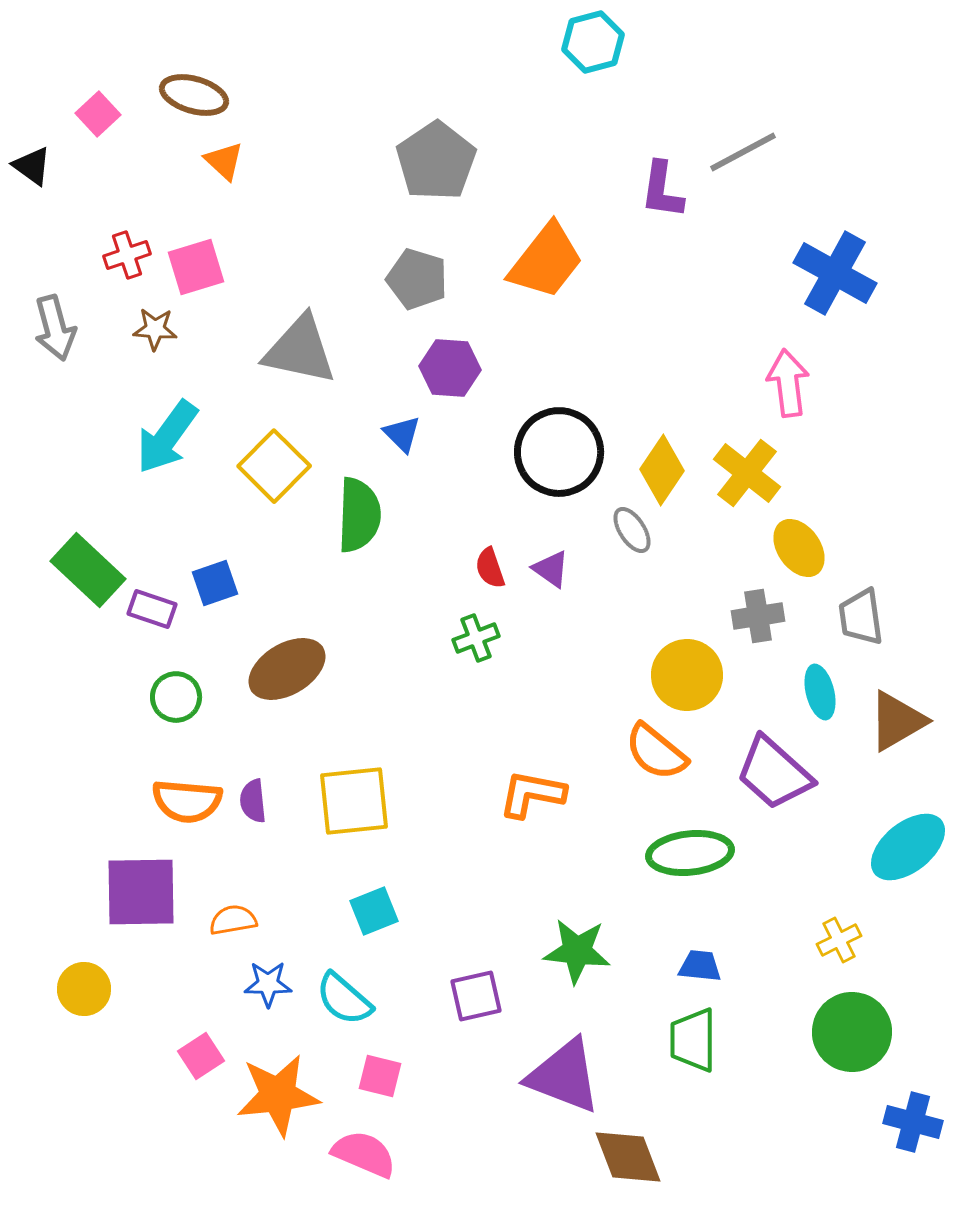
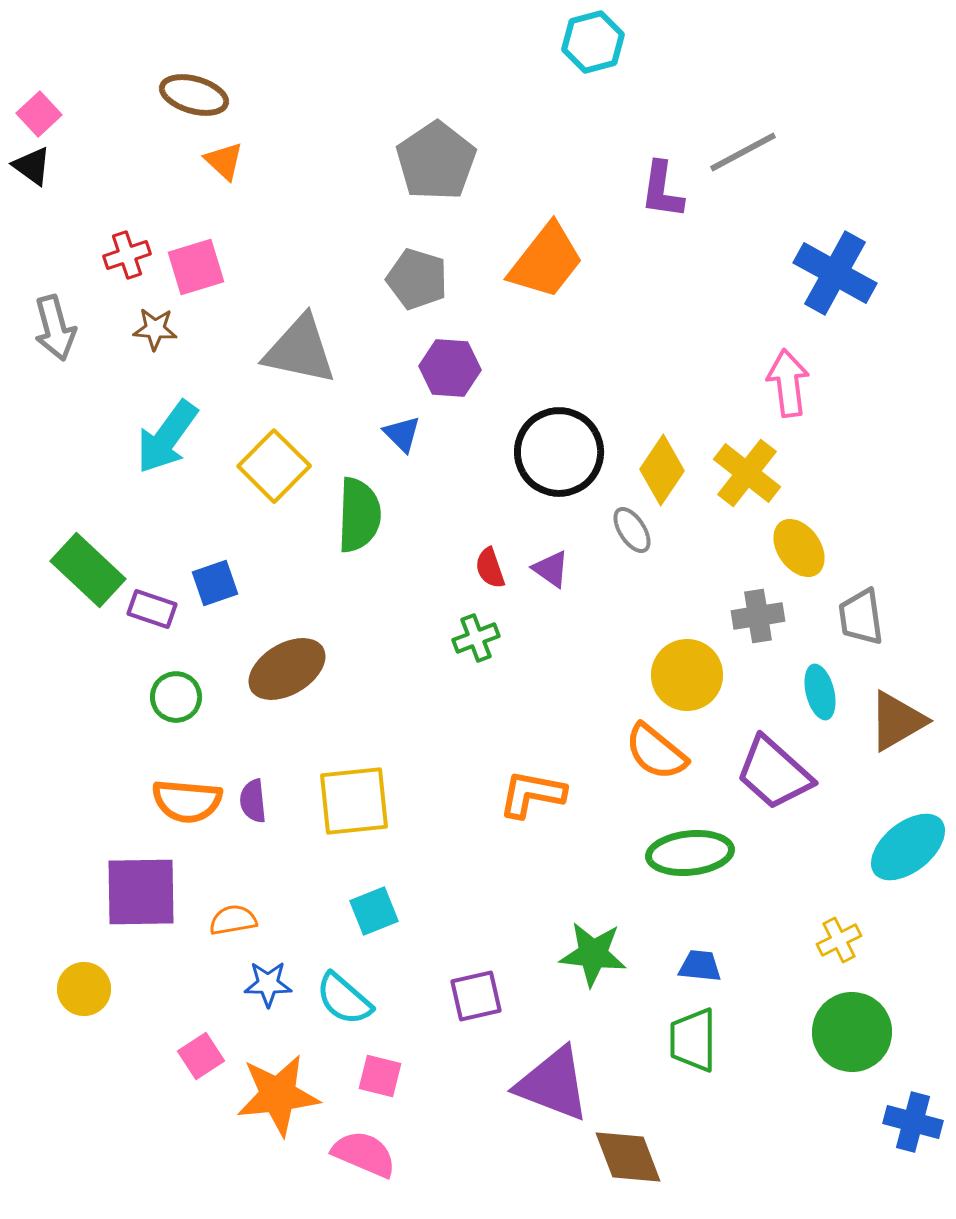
pink square at (98, 114): moved 59 px left
green star at (577, 951): moved 16 px right, 3 px down
purple triangle at (564, 1076): moved 11 px left, 8 px down
